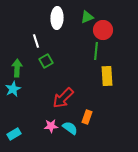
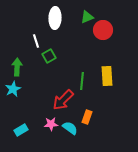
white ellipse: moved 2 px left
green line: moved 14 px left, 30 px down
green square: moved 3 px right, 5 px up
green arrow: moved 1 px up
red arrow: moved 2 px down
pink star: moved 2 px up
cyan rectangle: moved 7 px right, 4 px up
